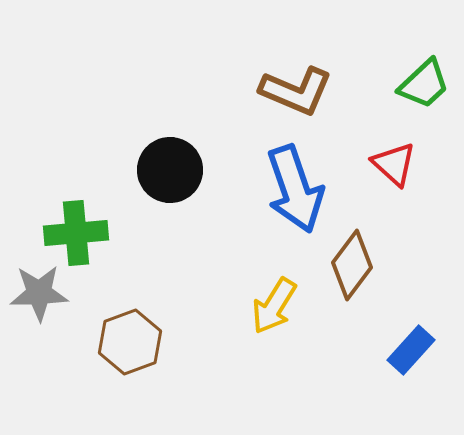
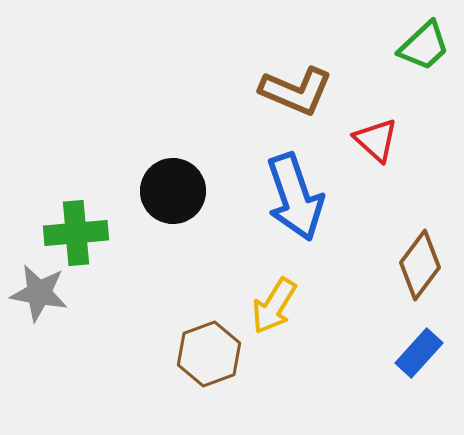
green trapezoid: moved 38 px up
red triangle: moved 18 px left, 24 px up
black circle: moved 3 px right, 21 px down
blue arrow: moved 8 px down
brown diamond: moved 68 px right
gray star: rotated 12 degrees clockwise
brown hexagon: moved 79 px right, 12 px down
blue rectangle: moved 8 px right, 3 px down
